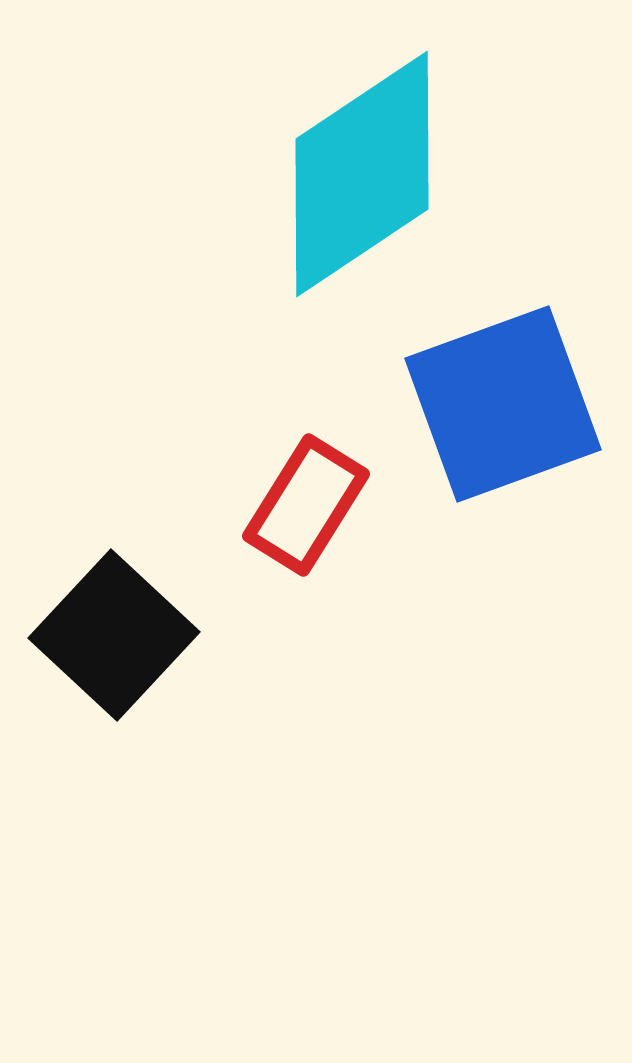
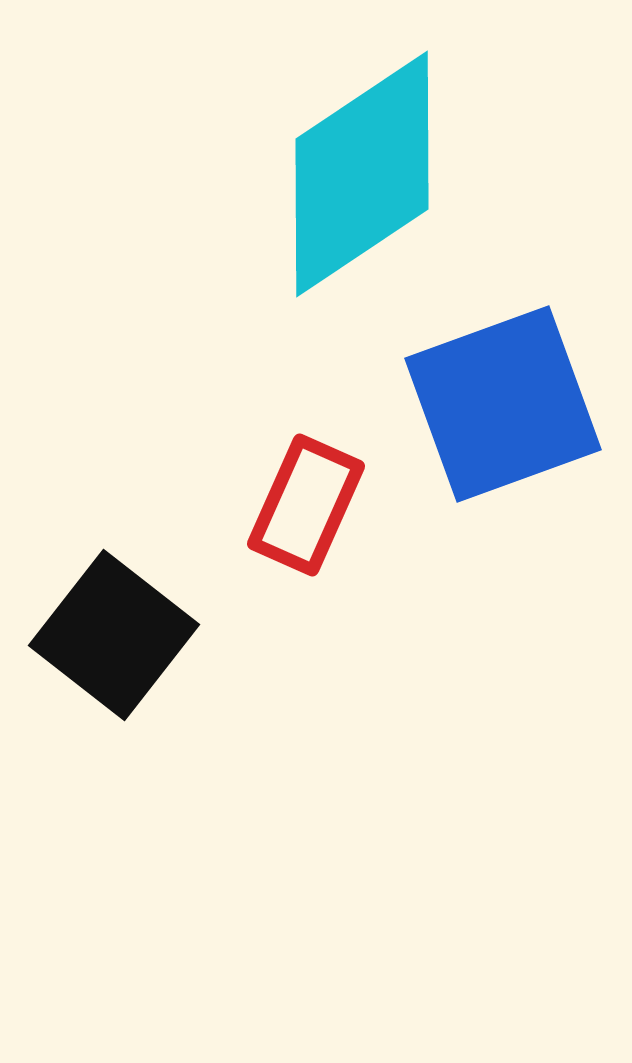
red rectangle: rotated 8 degrees counterclockwise
black square: rotated 5 degrees counterclockwise
